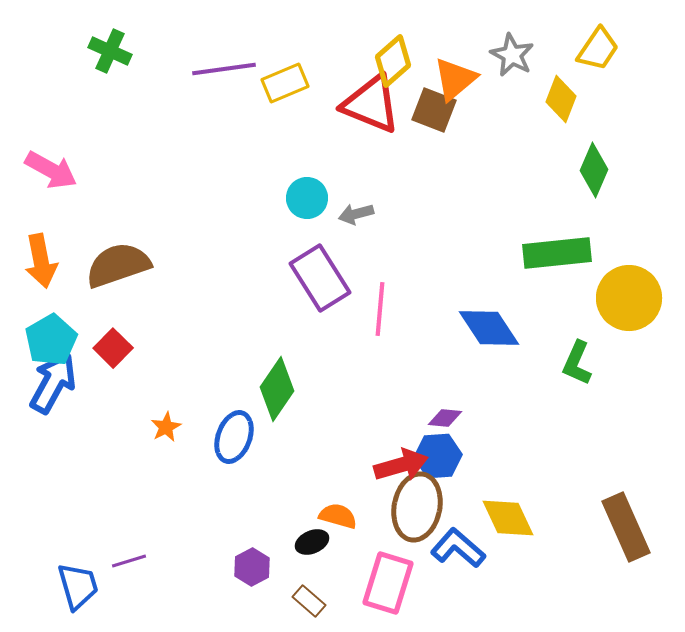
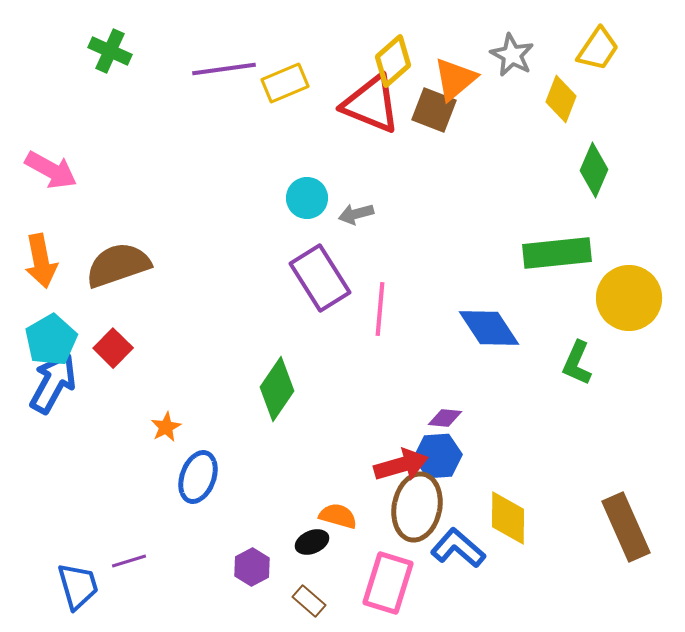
blue ellipse at (234, 437): moved 36 px left, 40 px down
yellow diamond at (508, 518): rotated 26 degrees clockwise
